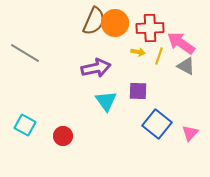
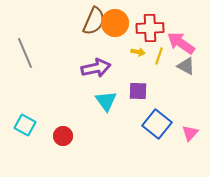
gray line: rotated 36 degrees clockwise
